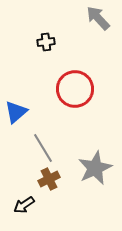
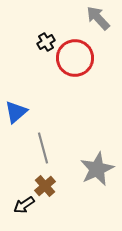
black cross: rotated 24 degrees counterclockwise
red circle: moved 31 px up
gray line: rotated 16 degrees clockwise
gray star: moved 2 px right, 1 px down
brown cross: moved 4 px left, 7 px down; rotated 15 degrees counterclockwise
